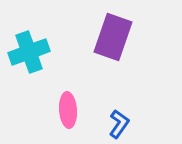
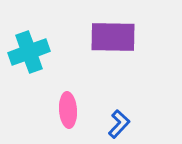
purple rectangle: rotated 72 degrees clockwise
blue L-shape: rotated 8 degrees clockwise
